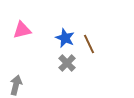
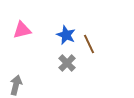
blue star: moved 1 px right, 3 px up
